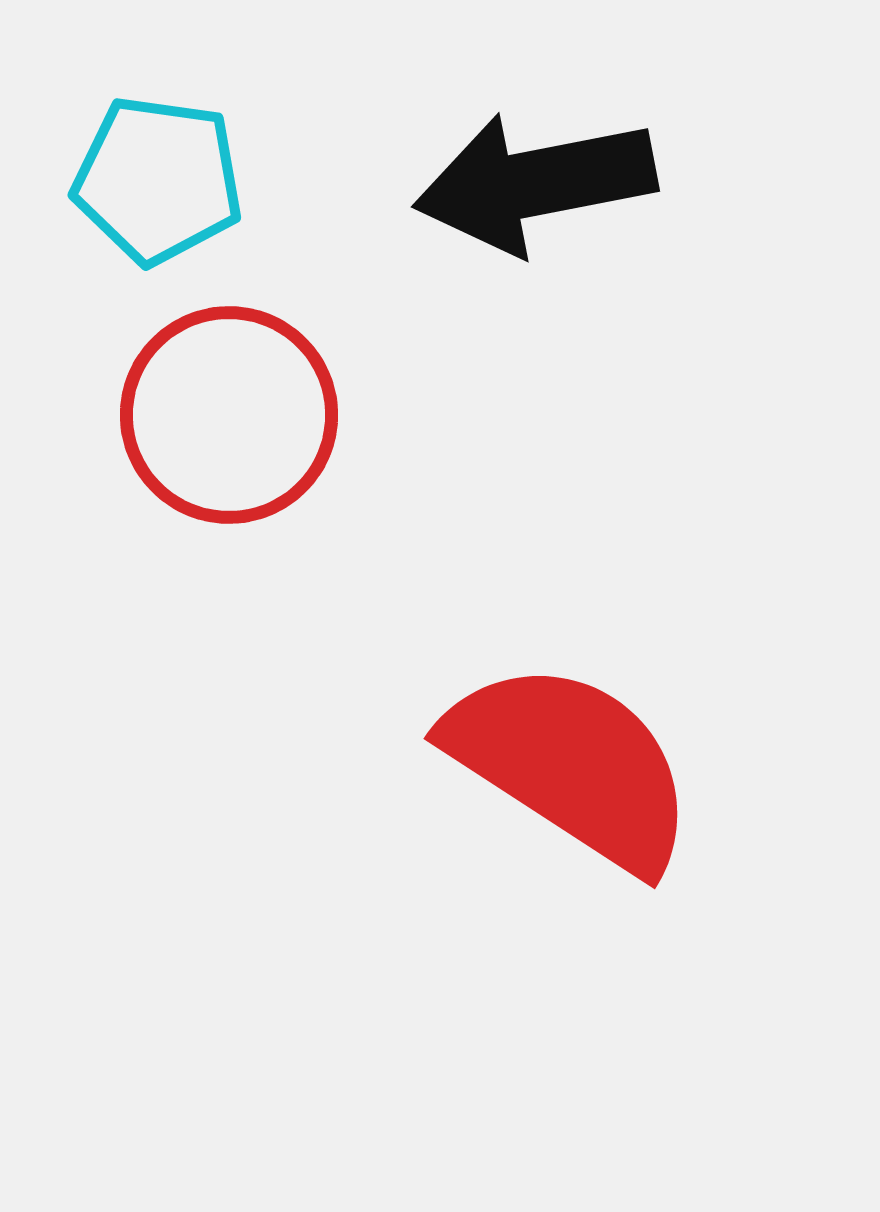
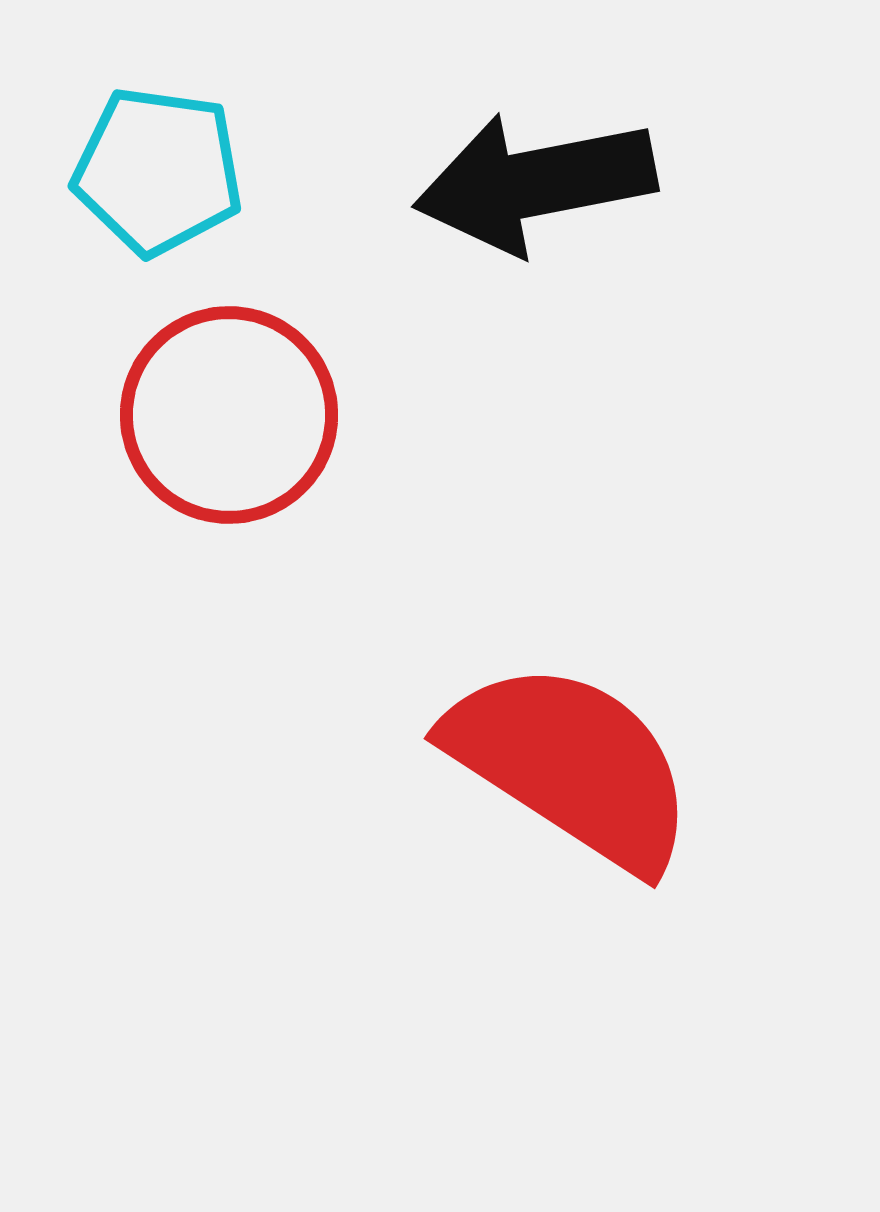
cyan pentagon: moved 9 px up
